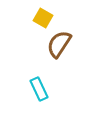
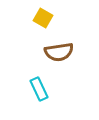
brown semicircle: moved 8 px down; rotated 132 degrees counterclockwise
